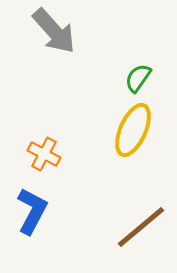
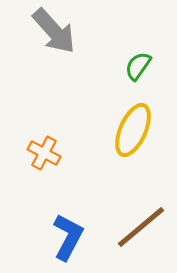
green semicircle: moved 12 px up
orange cross: moved 1 px up
blue L-shape: moved 36 px right, 26 px down
